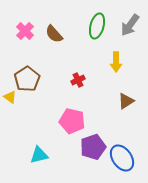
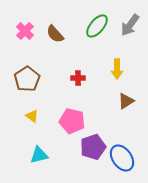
green ellipse: rotated 25 degrees clockwise
brown semicircle: moved 1 px right
yellow arrow: moved 1 px right, 7 px down
red cross: moved 2 px up; rotated 24 degrees clockwise
yellow triangle: moved 22 px right, 19 px down
